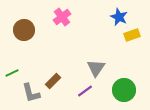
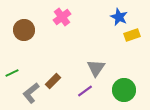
gray L-shape: rotated 65 degrees clockwise
